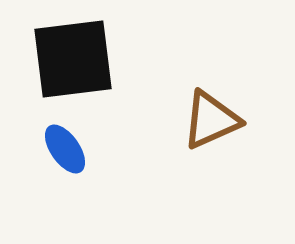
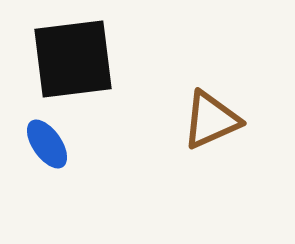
blue ellipse: moved 18 px left, 5 px up
